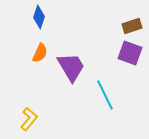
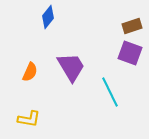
blue diamond: moved 9 px right; rotated 20 degrees clockwise
orange semicircle: moved 10 px left, 19 px down
cyan line: moved 5 px right, 3 px up
yellow L-shape: rotated 60 degrees clockwise
